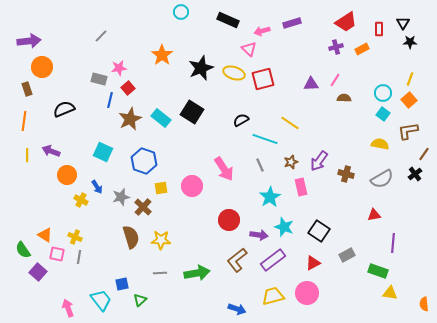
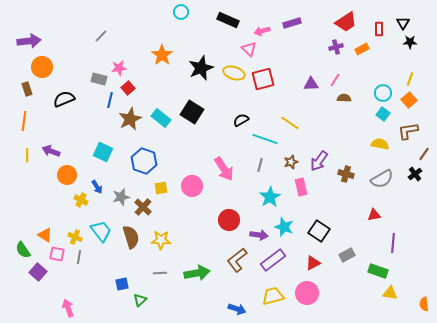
black semicircle at (64, 109): moved 10 px up
gray line at (260, 165): rotated 40 degrees clockwise
cyan trapezoid at (101, 300): moved 69 px up
